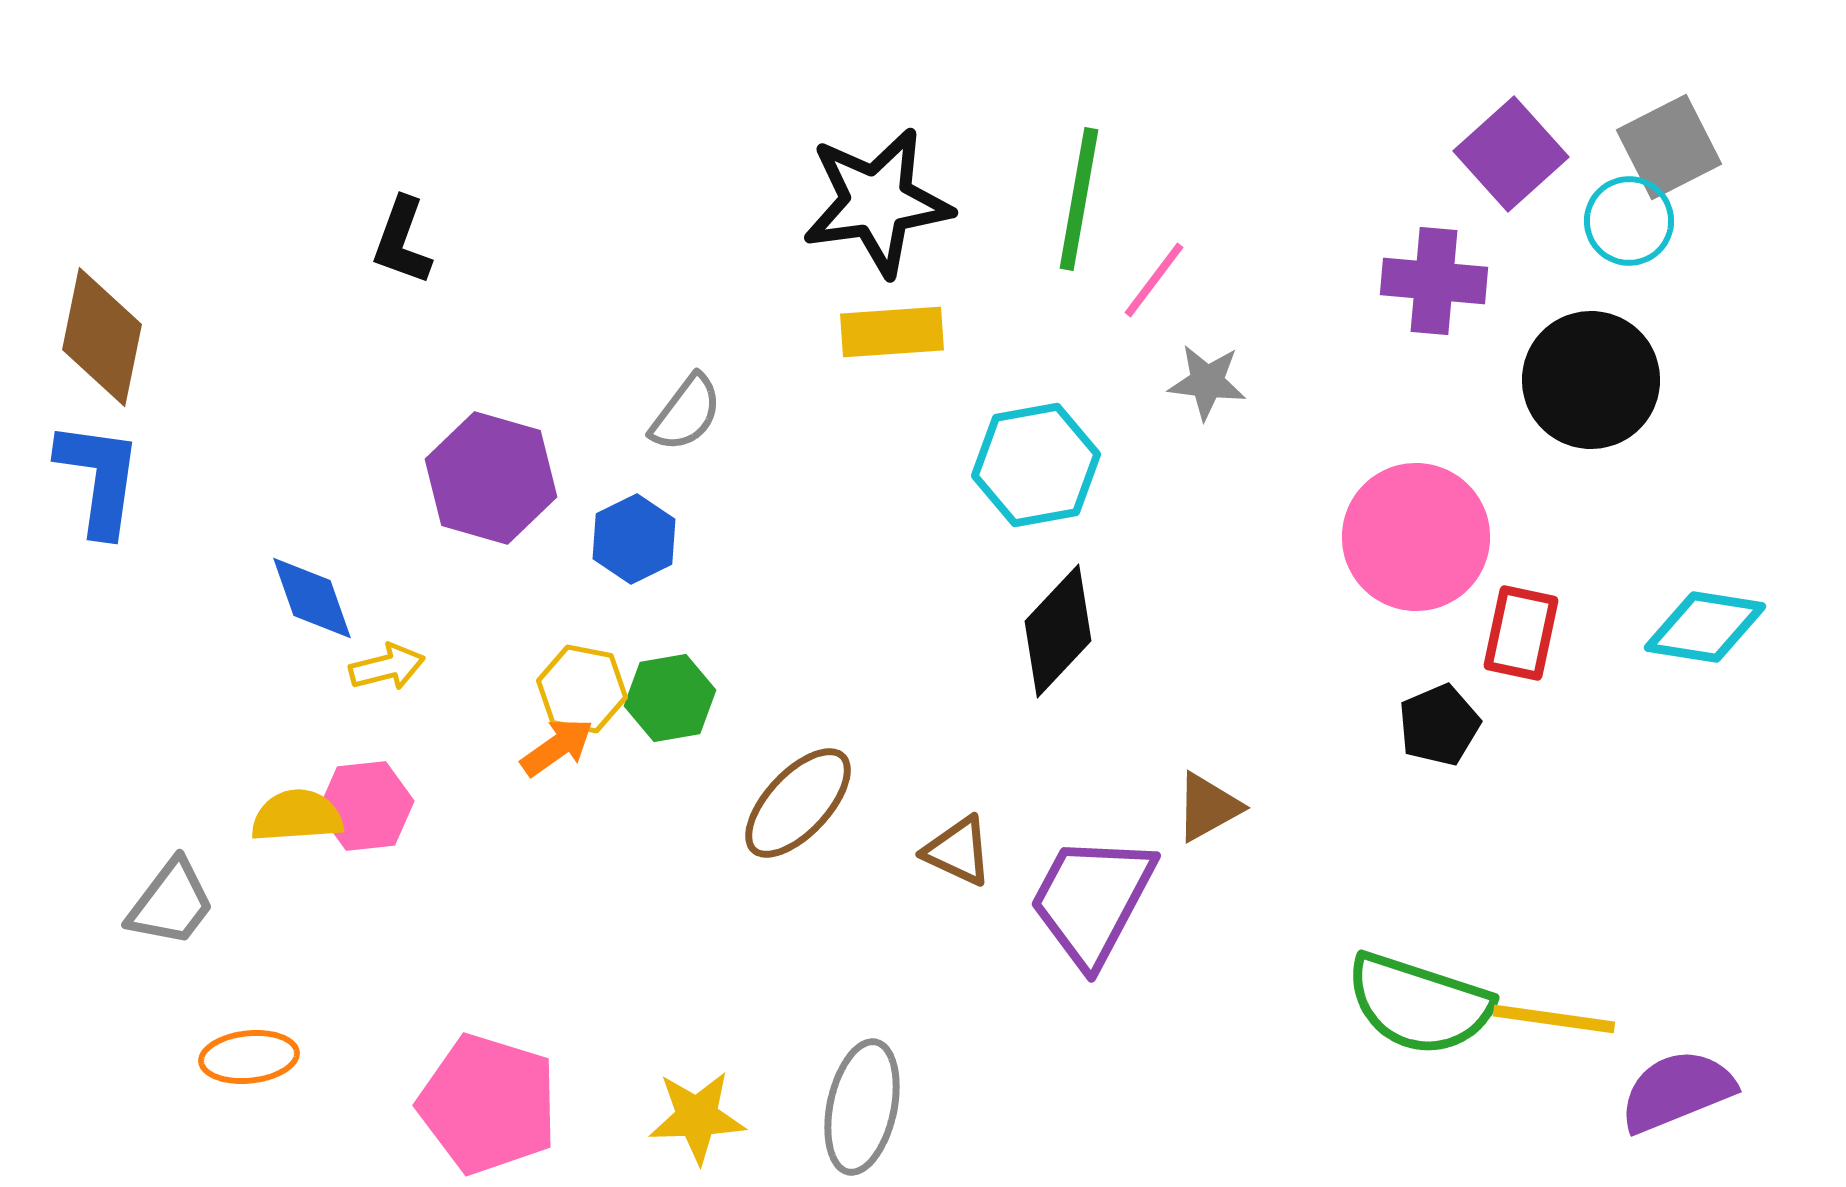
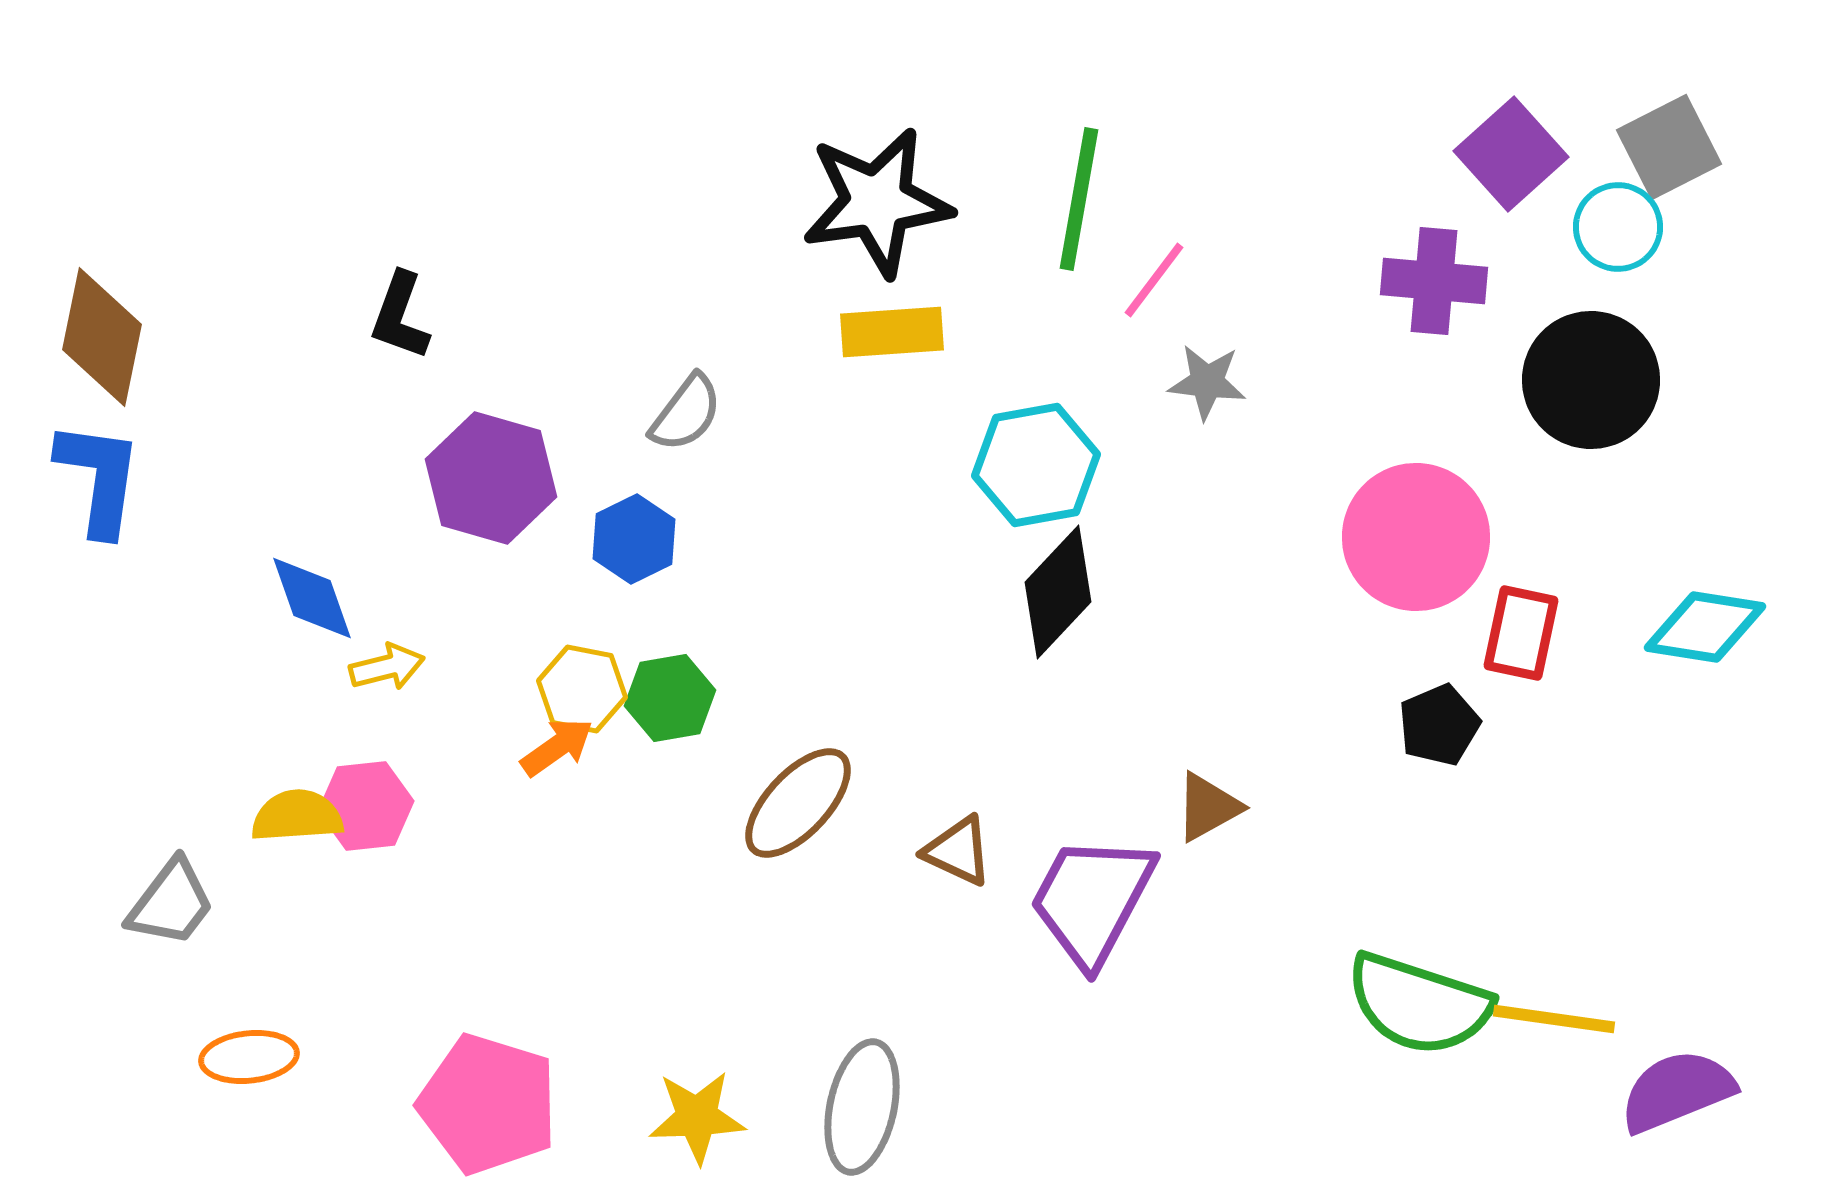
cyan circle at (1629, 221): moved 11 px left, 6 px down
black L-shape at (402, 241): moved 2 px left, 75 px down
black diamond at (1058, 631): moved 39 px up
